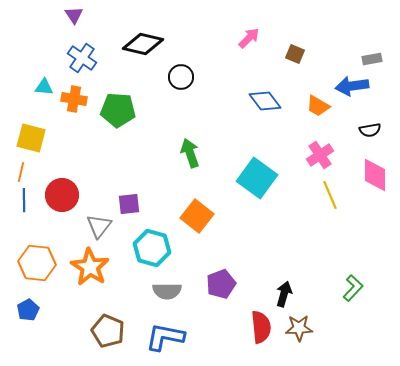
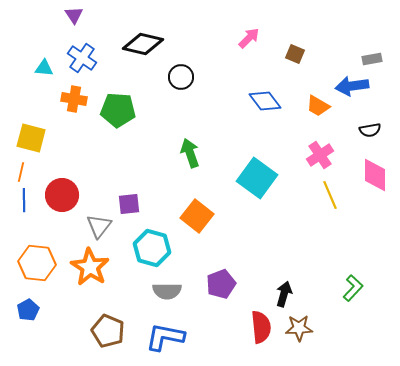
cyan triangle: moved 19 px up
